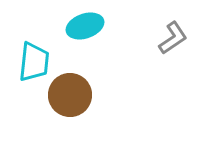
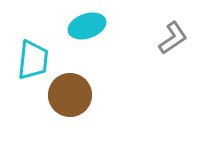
cyan ellipse: moved 2 px right
cyan trapezoid: moved 1 px left, 2 px up
